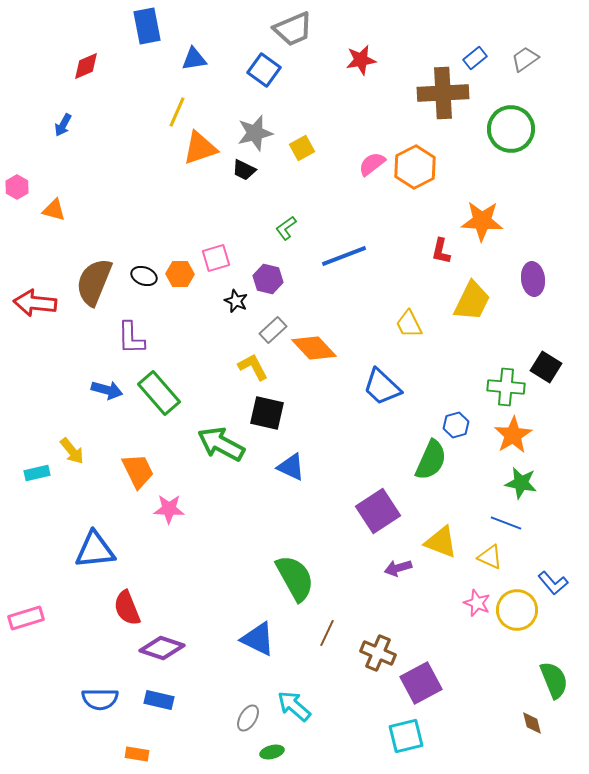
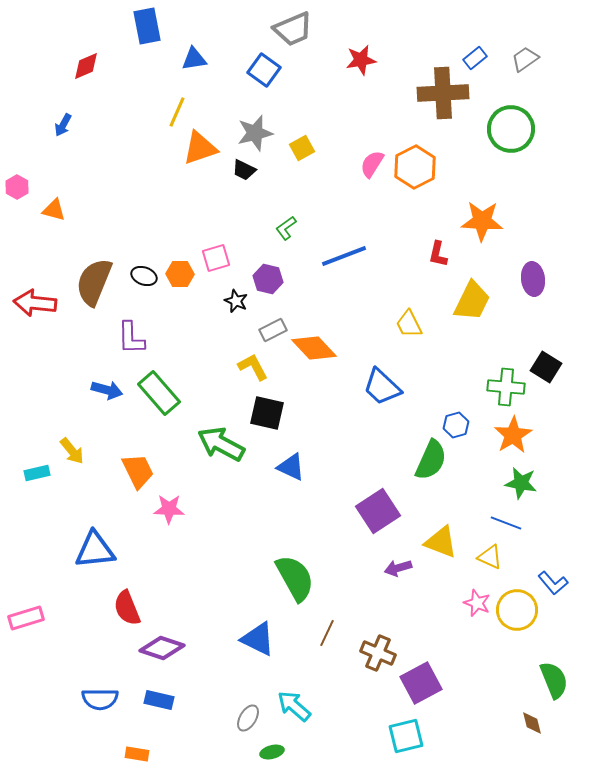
pink semicircle at (372, 164): rotated 20 degrees counterclockwise
red L-shape at (441, 251): moved 3 px left, 3 px down
gray rectangle at (273, 330): rotated 16 degrees clockwise
